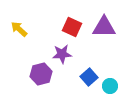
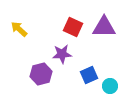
red square: moved 1 px right
blue square: moved 2 px up; rotated 18 degrees clockwise
